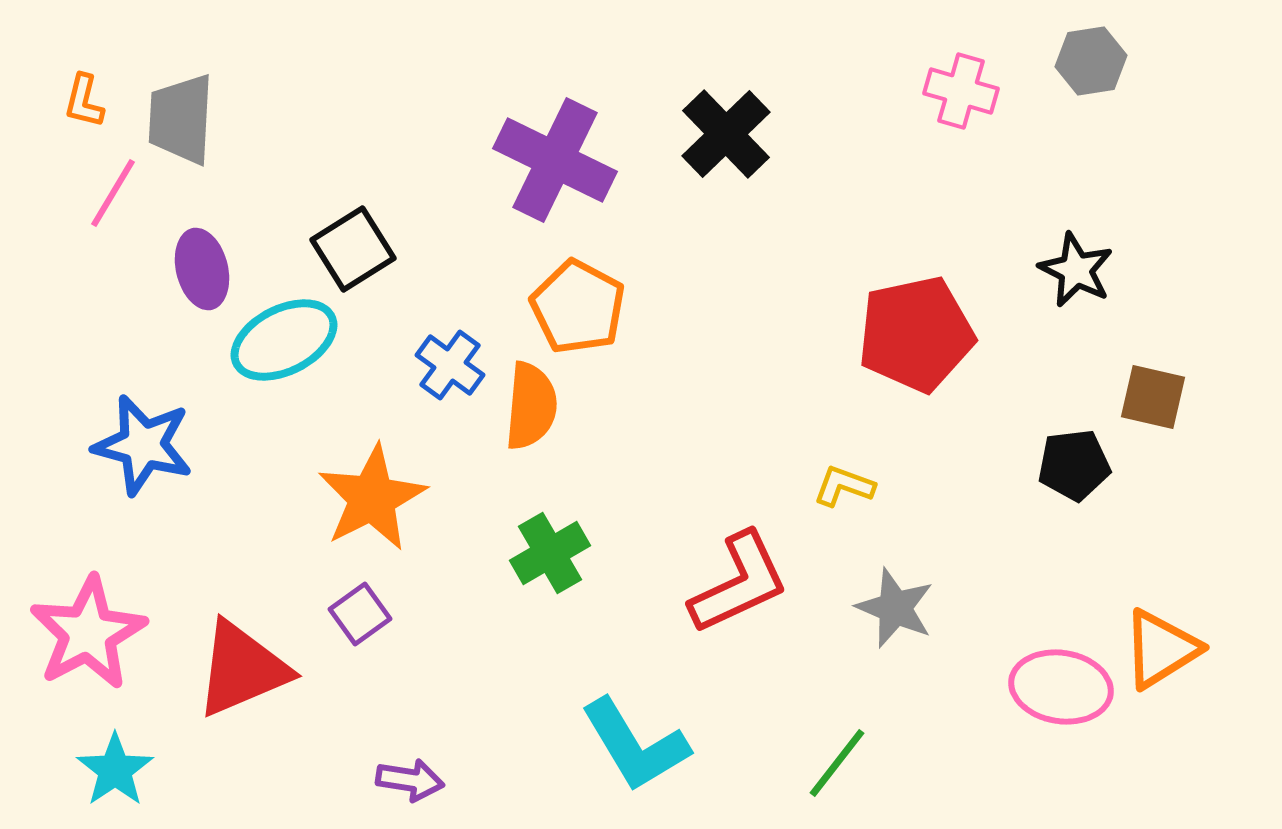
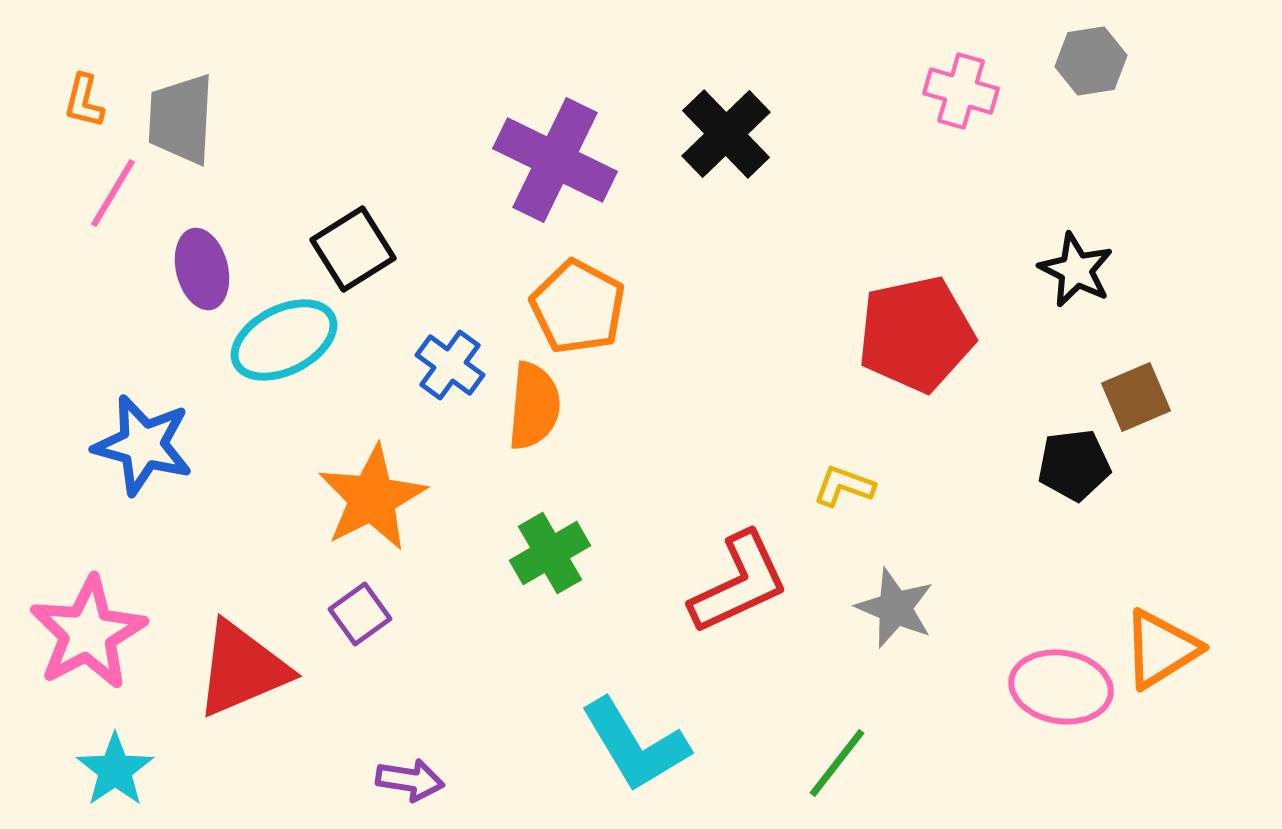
brown square: moved 17 px left; rotated 36 degrees counterclockwise
orange semicircle: moved 3 px right
